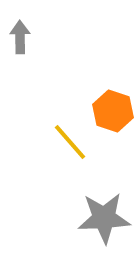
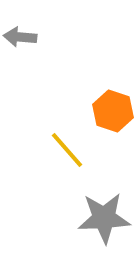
gray arrow: rotated 84 degrees counterclockwise
yellow line: moved 3 px left, 8 px down
